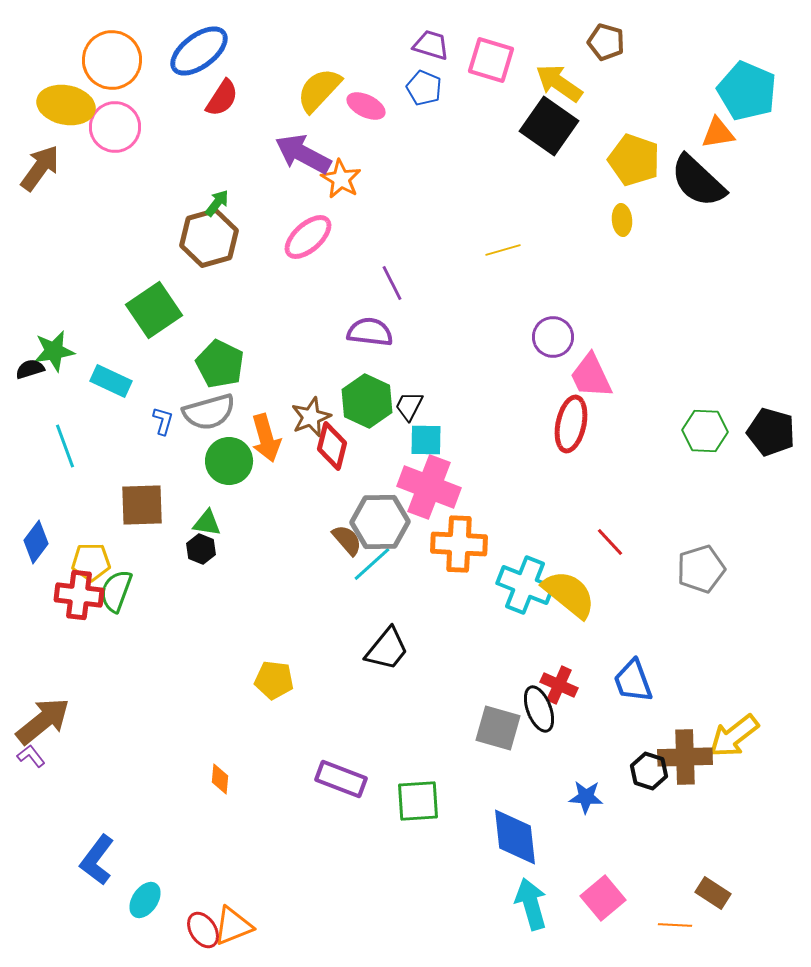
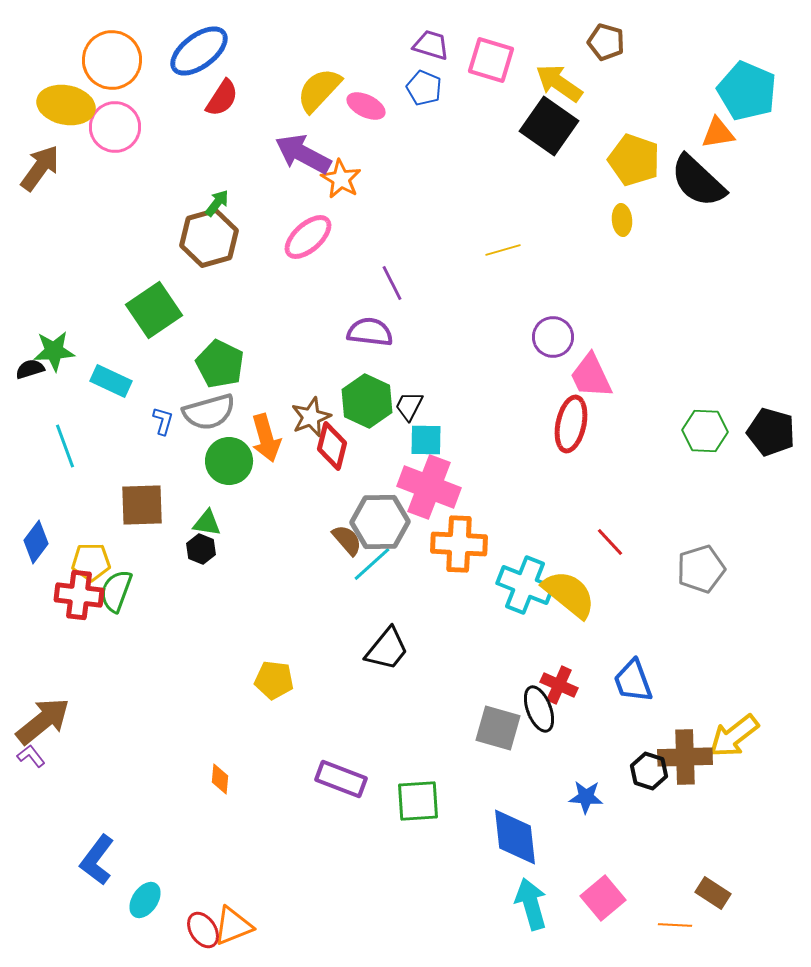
green star at (54, 351): rotated 6 degrees clockwise
